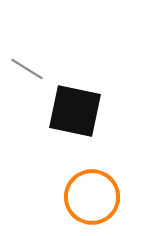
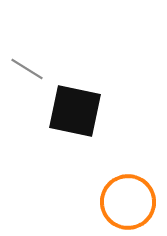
orange circle: moved 36 px right, 5 px down
